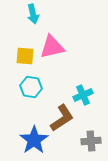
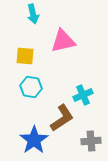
pink triangle: moved 11 px right, 6 px up
